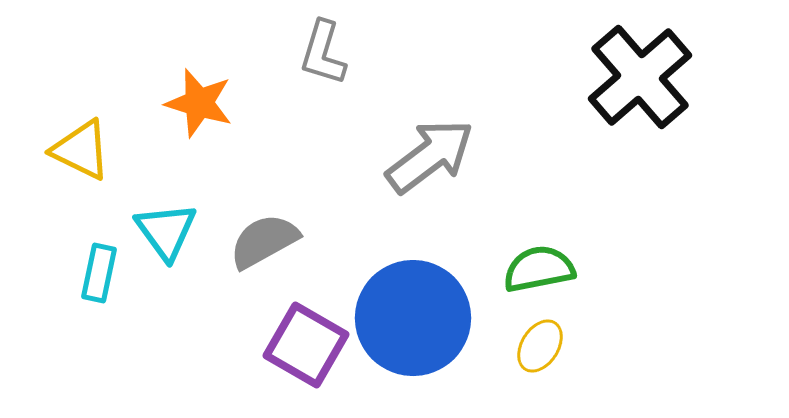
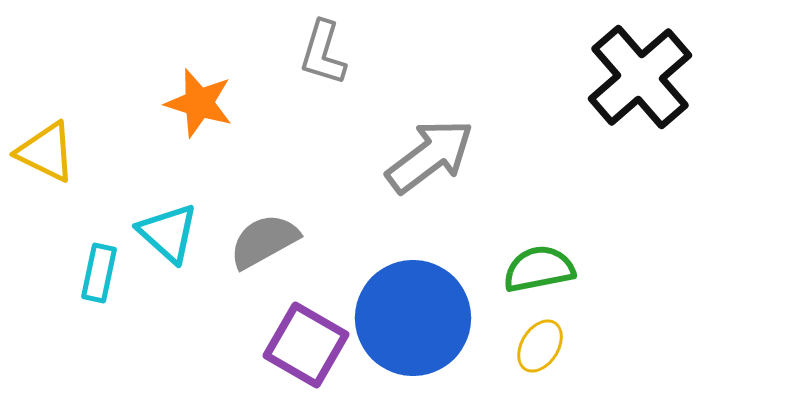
yellow triangle: moved 35 px left, 2 px down
cyan triangle: moved 2 px right, 2 px down; rotated 12 degrees counterclockwise
